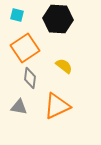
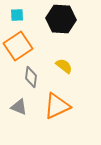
cyan square: rotated 16 degrees counterclockwise
black hexagon: moved 3 px right
orange square: moved 7 px left, 2 px up
gray diamond: moved 1 px right, 1 px up
gray triangle: rotated 12 degrees clockwise
